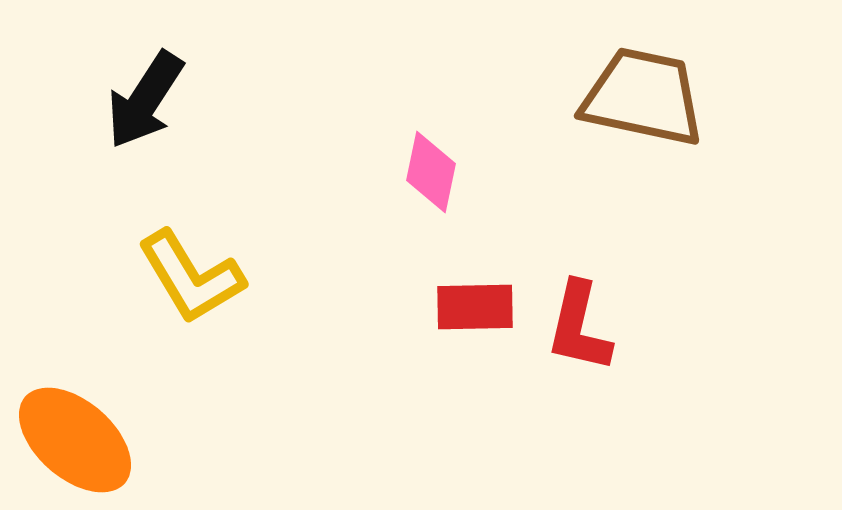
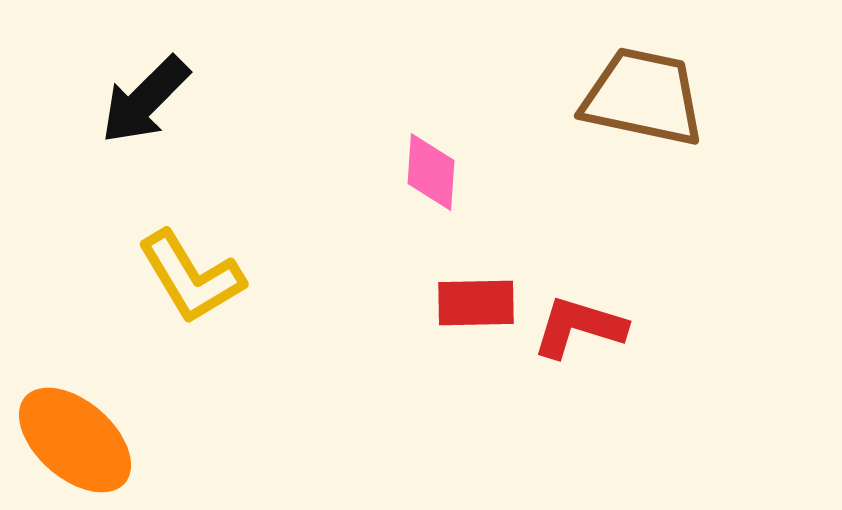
black arrow: rotated 12 degrees clockwise
pink diamond: rotated 8 degrees counterclockwise
red rectangle: moved 1 px right, 4 px up
red L-shape: rotated 94 degrees clockwise
